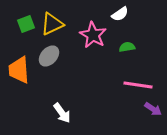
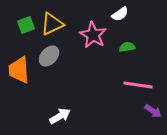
green square: moved 1 px down
purple arrow: moved 2 px down
white arrow: moved 2 px left, 3 px down; rotated 85 degrees counterclockwise
